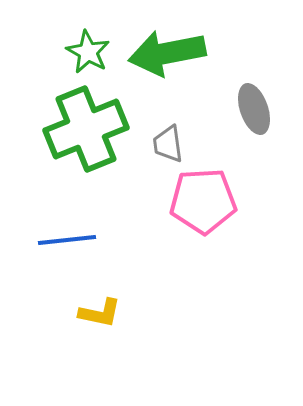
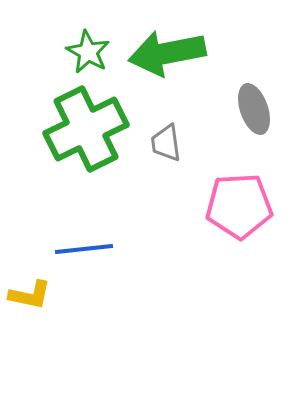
green cross: rotated 4 degrees counterclockwise
gray trapezoid: moved 2 px left, 1 px up
pink pentagon: moved 36 px right, 5 px down
blue line: moved 17 px right, 9 px down
yellow L-shape: moved 70 px left, 18 px up
